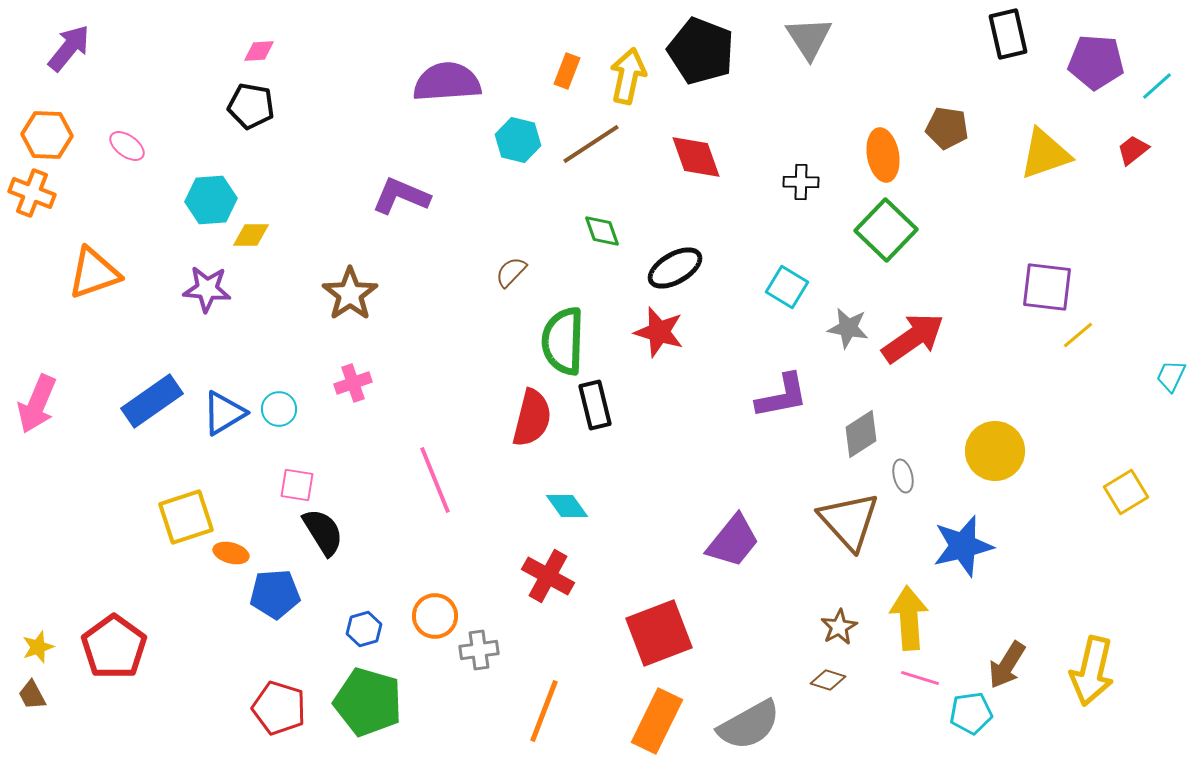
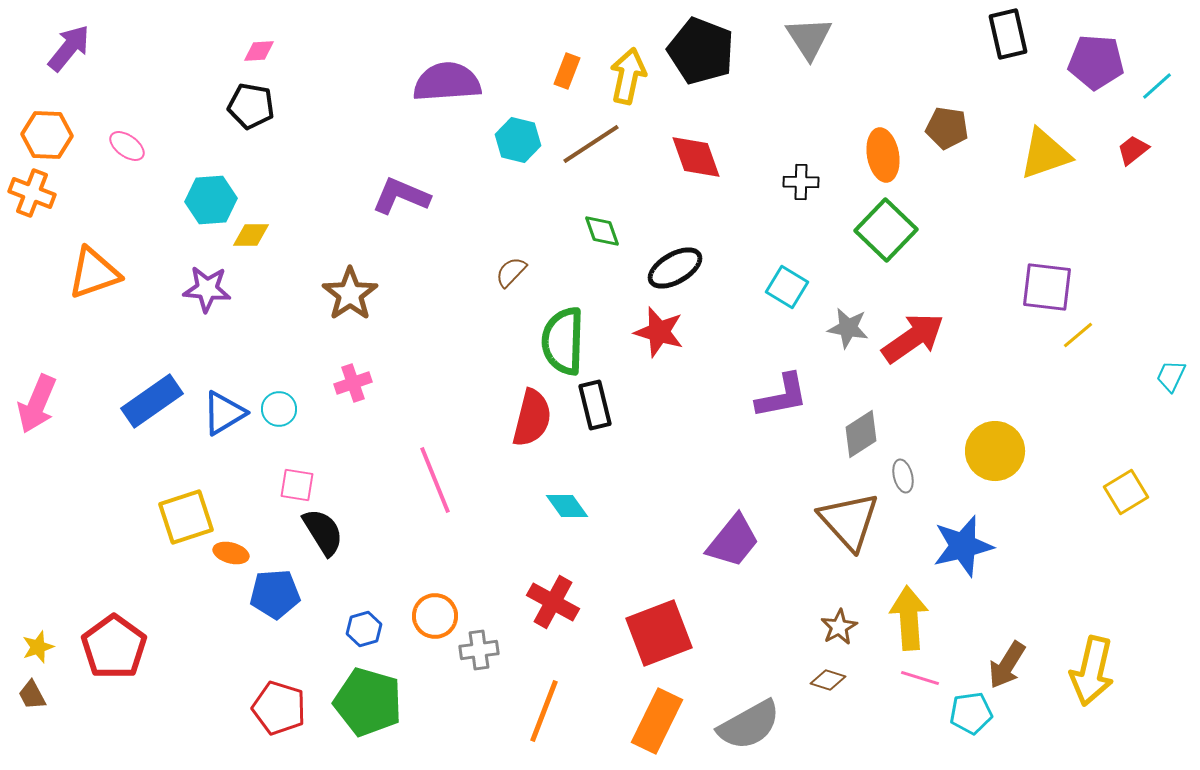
red cross at (548, 576): moved 5 px right, 26 px down
